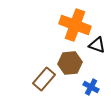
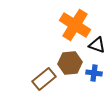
orange cross: rotated 12 degrees clockwise
brown rectangle: rotated 10 degrees clockwise
blue cross: moved 3 px right, 14 px up; rotated 21 degrees counterclockwise
